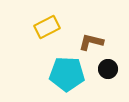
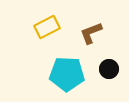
brown L-shape: moved 9 px up; rotated 35 degrees counterclockwise
black circle: moved 1 px right
